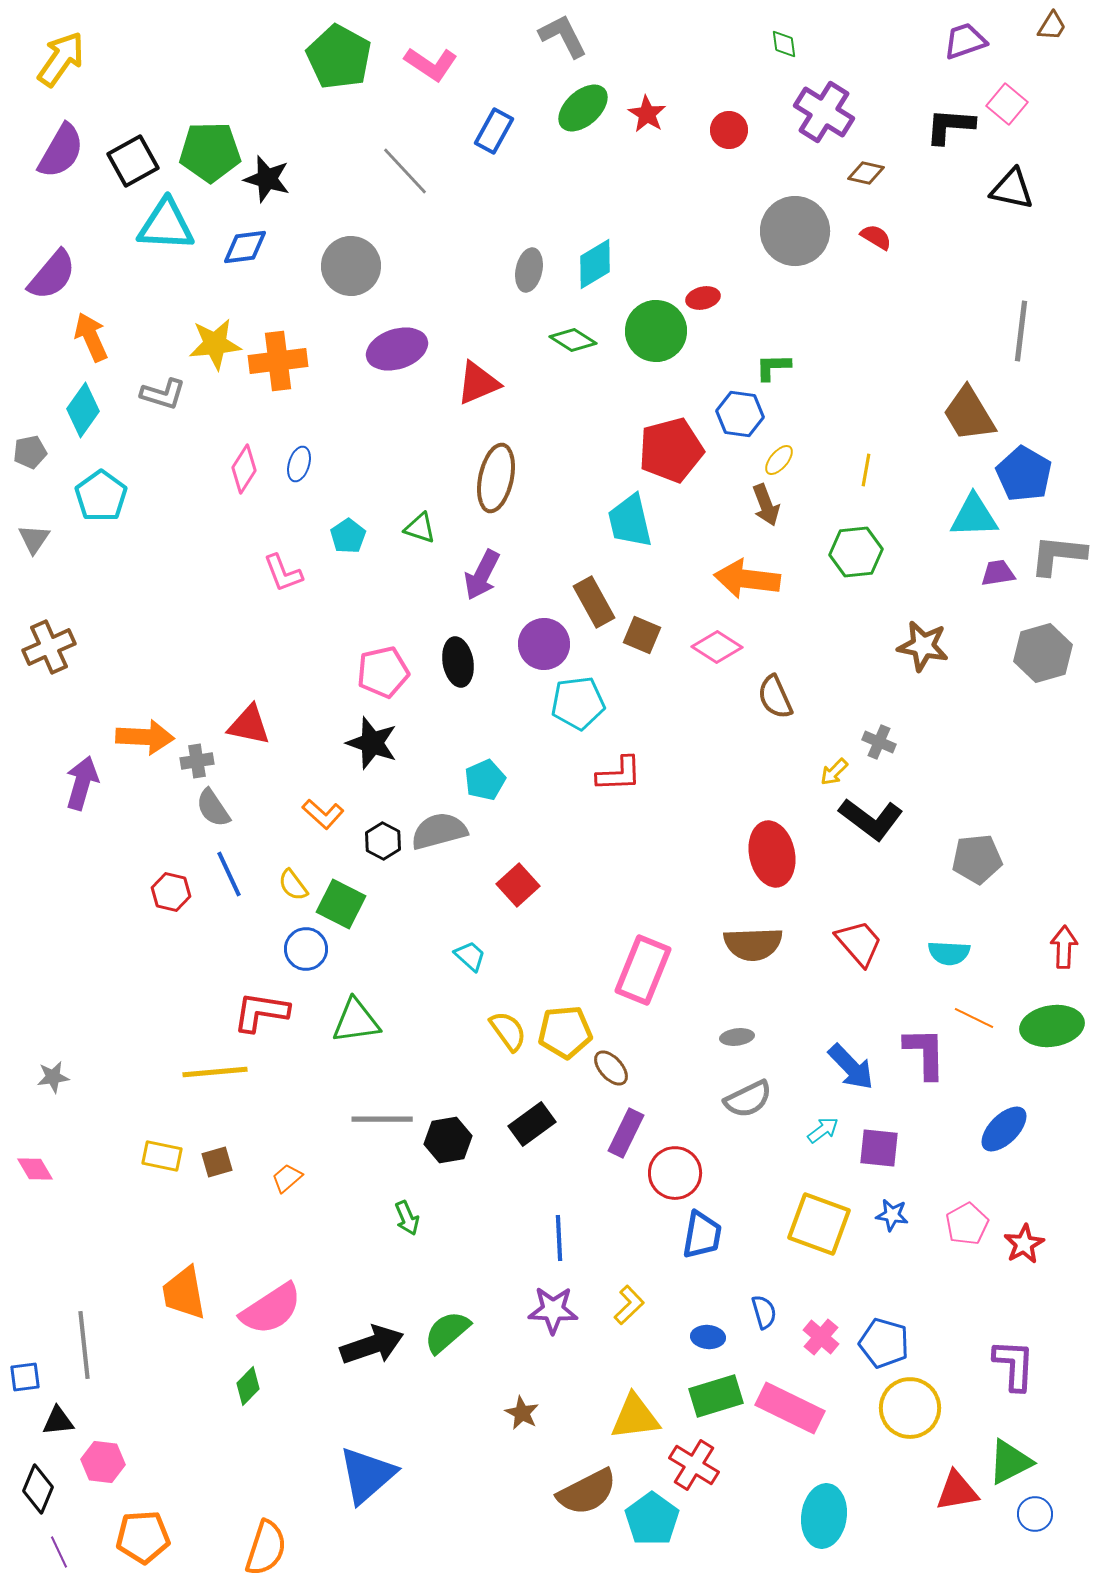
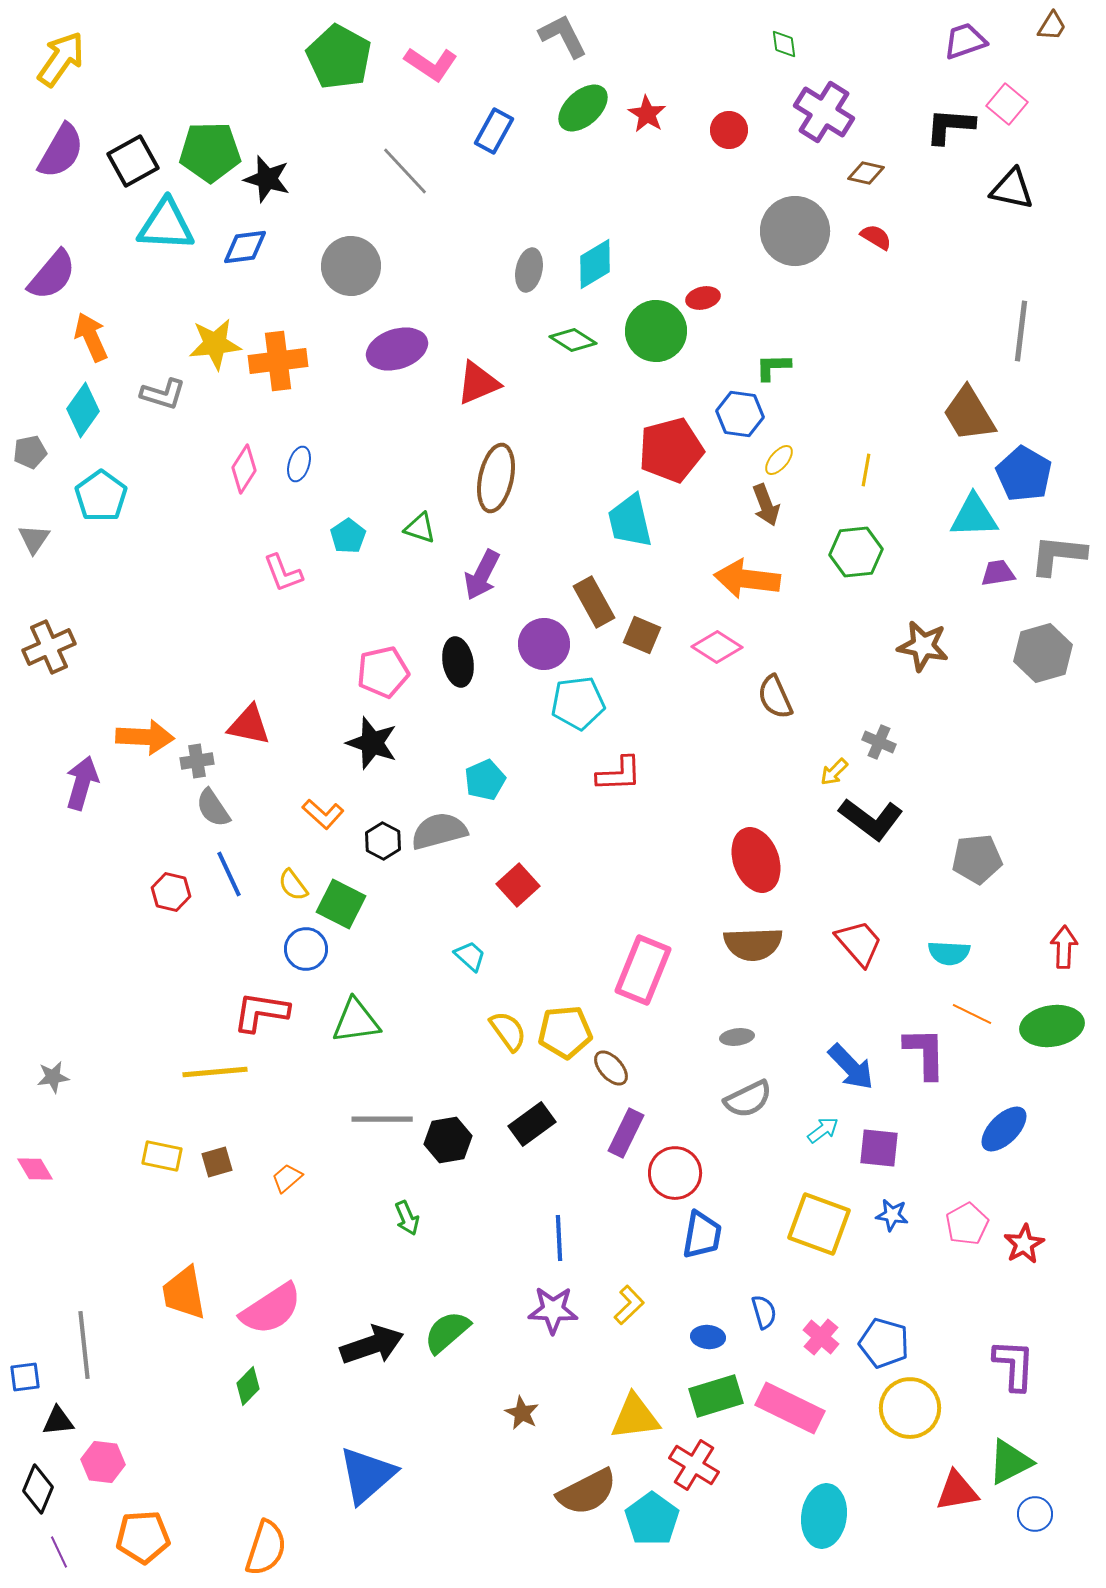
red ellipse at (772, 854): moved 16 px left, 6 px down; rotated 8 degrees counterclockwise
orange line at (974, 1018): moved 2 px left, 4 px up
